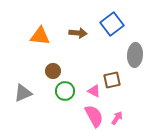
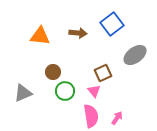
gray ellipse: rotated 50 degrees clockwise
brown circle: moved 1 px down
brown square: moved 9 px left, 7 px up; rotated 12 degrees counterclockwise
pink triangle: rotated 24 degrees clockwise
pink semicircle: moved 3 px left; rotated 20 degrees clockwise
